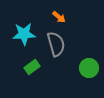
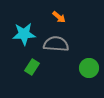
gray semicircle: rotated 70 degrees counterclockwise
green rectangle: rotated 21 degrees counterclockwise
